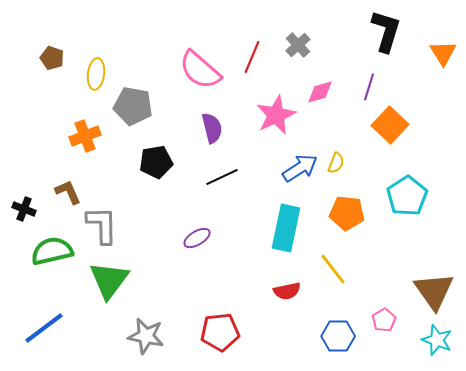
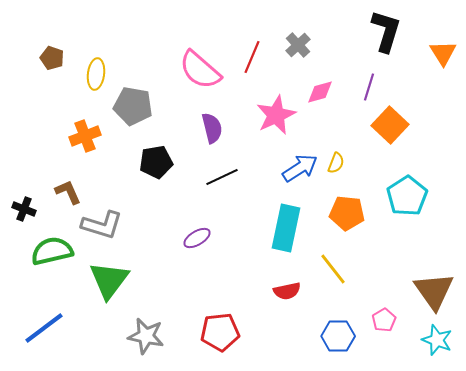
gray L-shape: rotated 108 degrees clockwise
